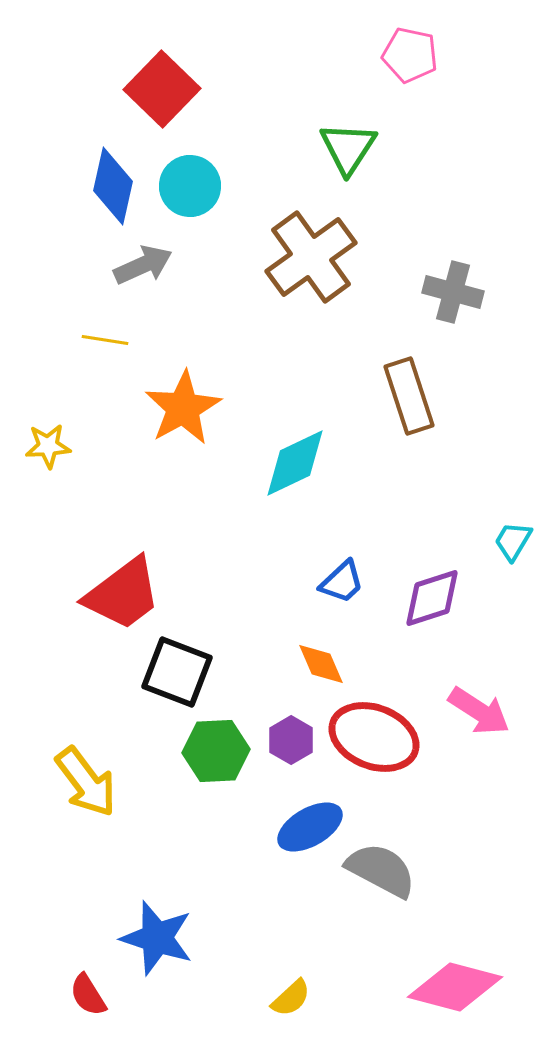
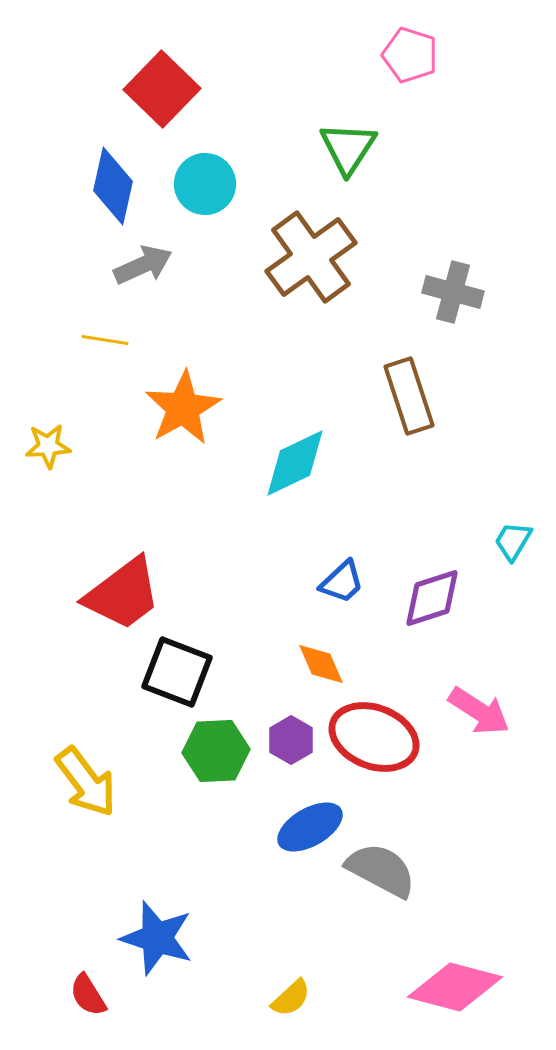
pink pentagon: rotated 6 degrees clockwise
cyan circle: moved 15 px right, 2 px up
